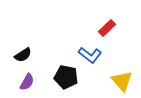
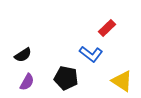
blue L-shape: moved 1 px right, 1 px up
black pentagon: moved 1 px down
yellow triangle: rotated 15 degrees counterclockwise
